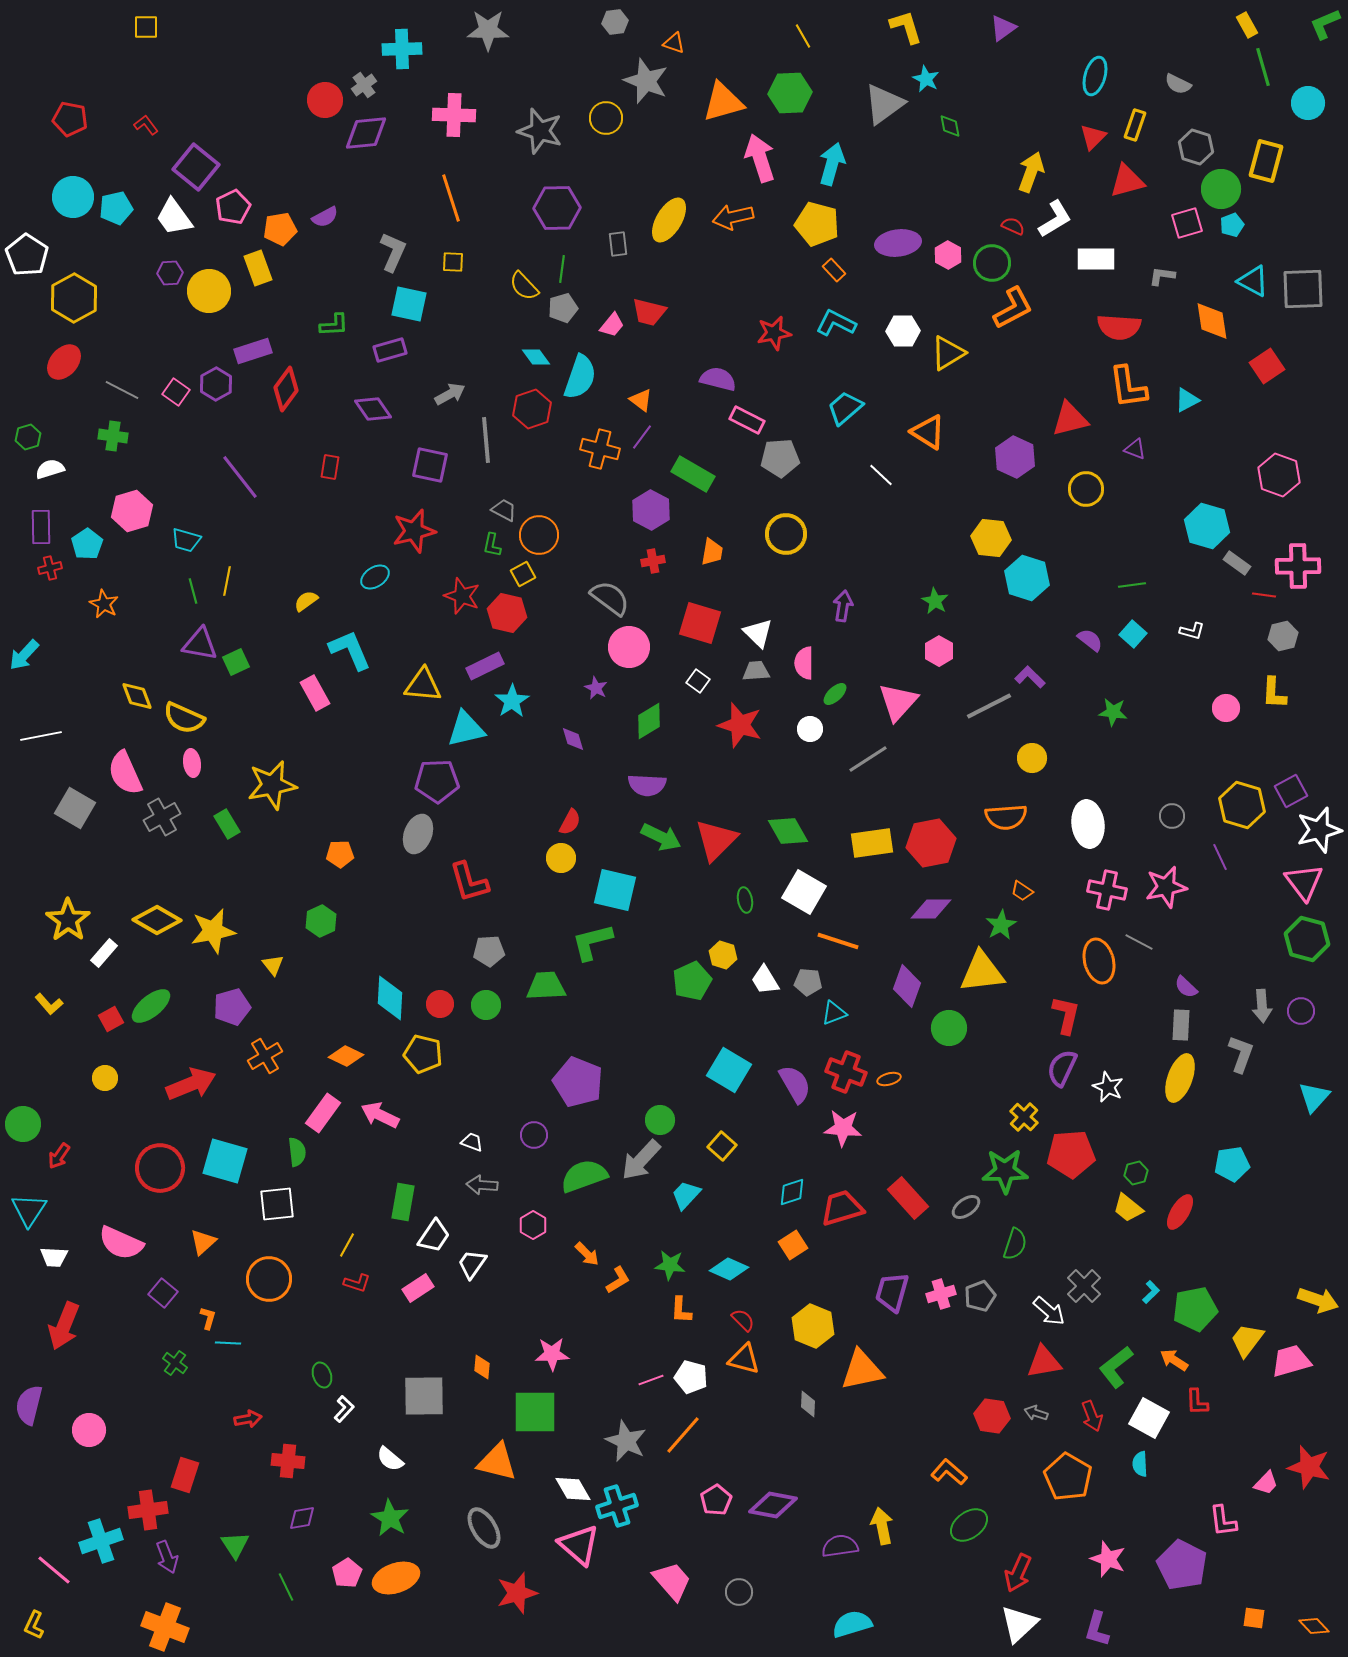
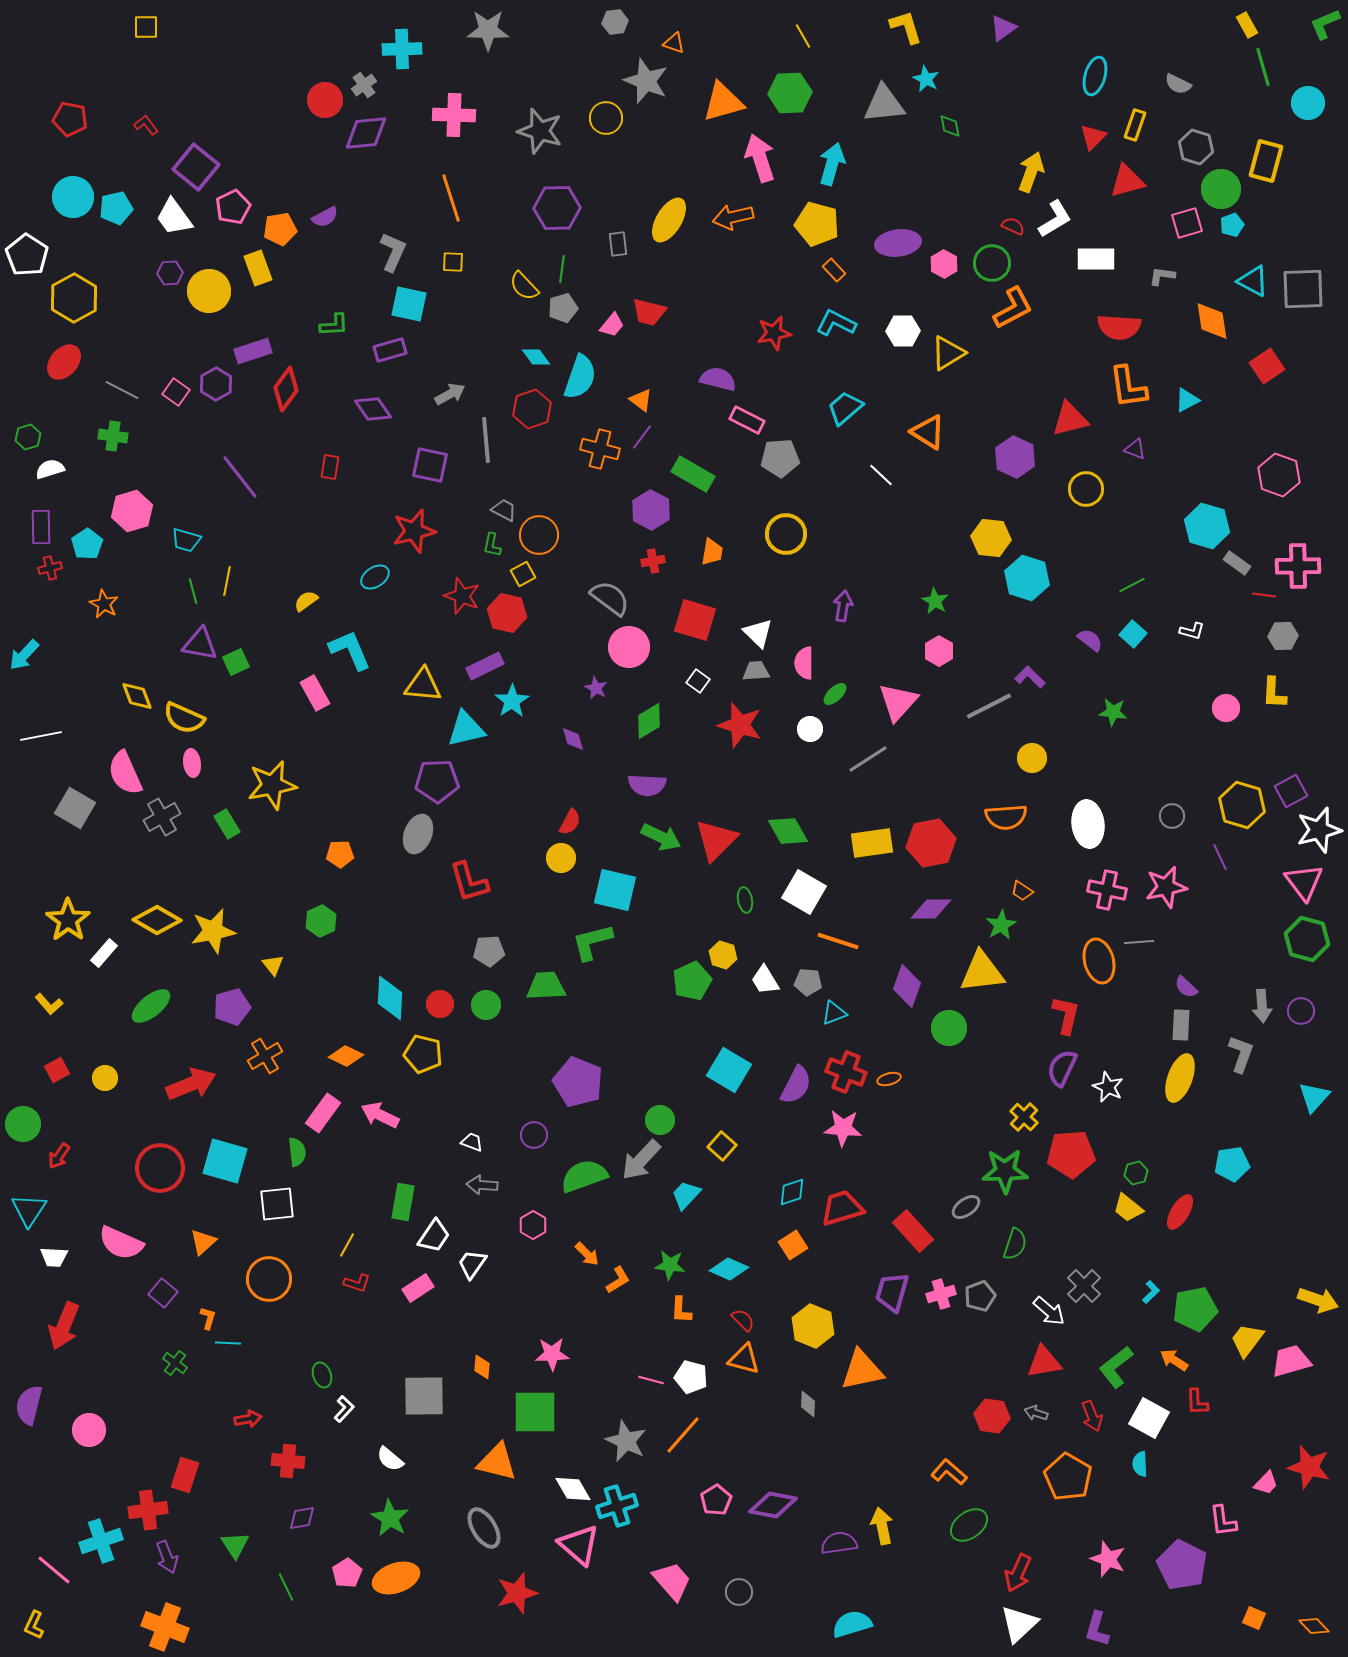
gray triangle at (884, 104): rotated 30 degrees clockwise
pink hexagon at (948, 255): moved 4 px left, 9 px down
green line at (1132, 585): rotated 20 degrees counterclockwise
red square at (700, 623): moved 5 px left, 3 px up
gray hexagon at (1283, 636): rotated 12 degrees clockwise
gray line at (1139, 942): rotated 32 degrees counterclockwise
red square at (111, 1019): moved 54 px left, 51 px down
purple semicircle at (795, 1084): moved 1 px right, 1 px down; rotated 57 degrees clockwise
red rectangle at (908, 1198): moved 5 px right, 33 px down
pink line at (651, 1380): rotated 35 degrees clockwise
purple semicircle at (840, 1546): moved 1 px left, 3 px up
orange square at (1254, 1618): rotated 15 degrees clockwise
